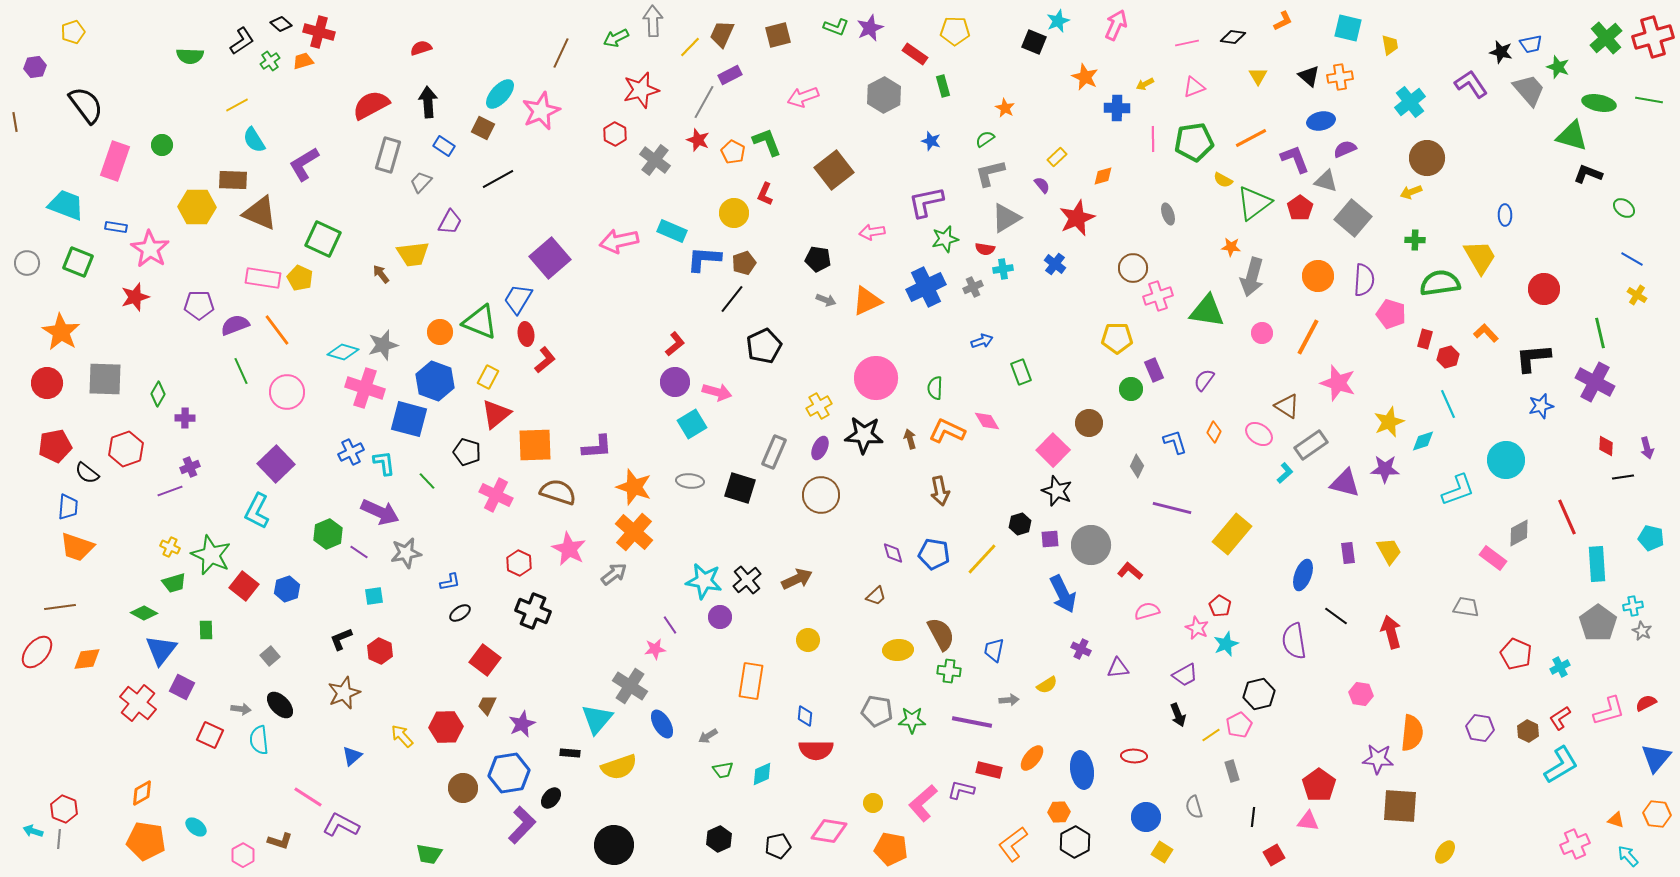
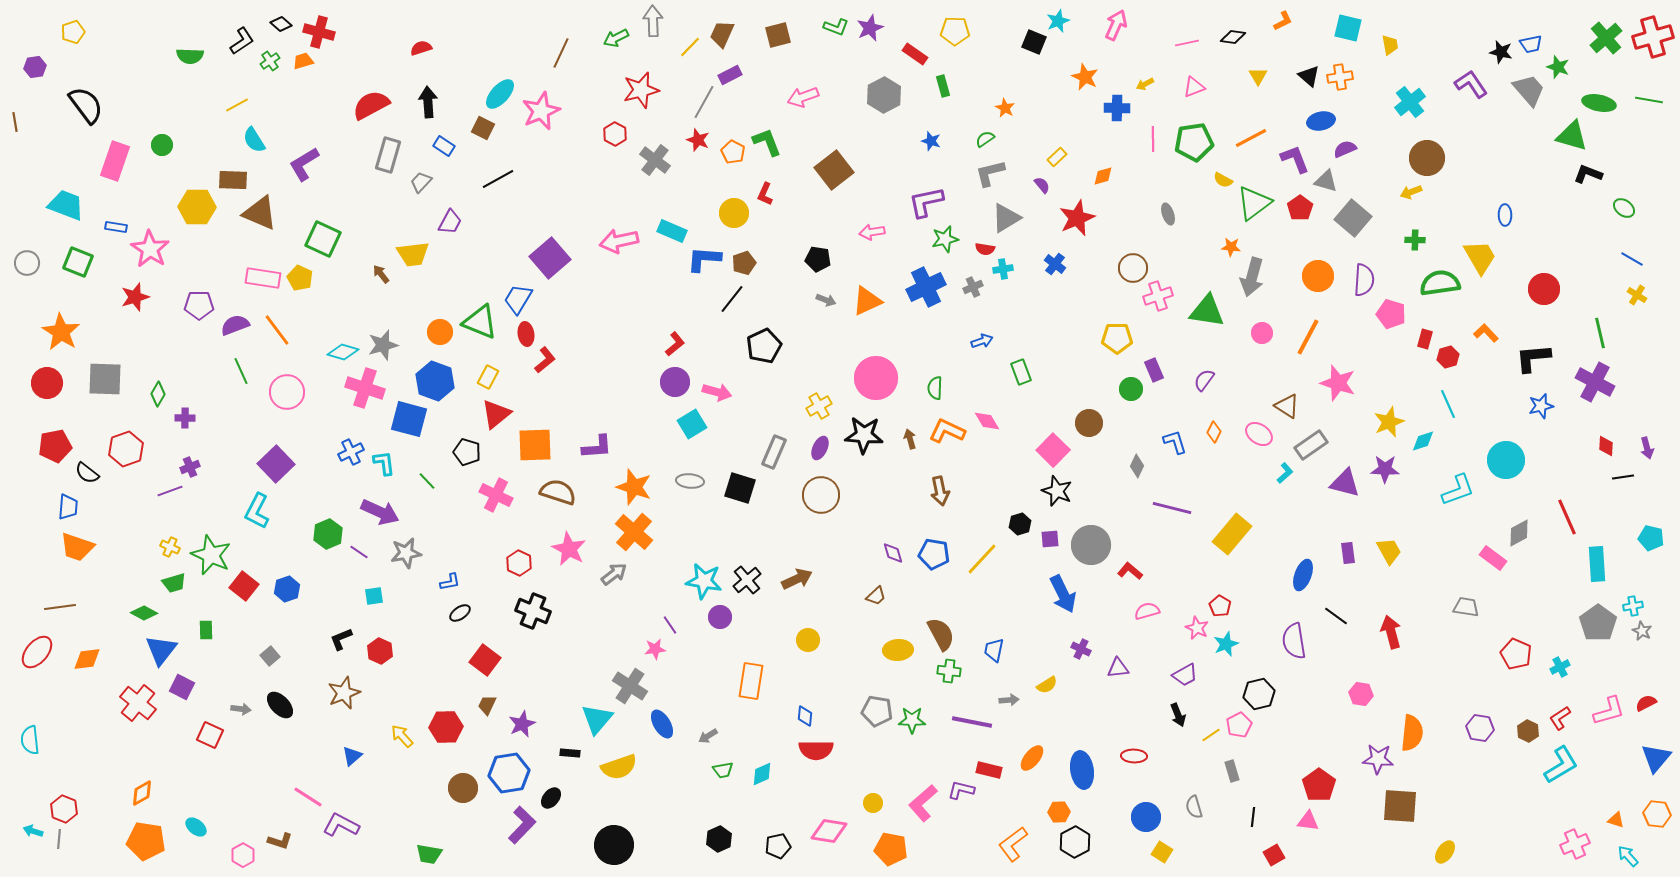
cyan semicircle at (259, 740): moved 229 px left
